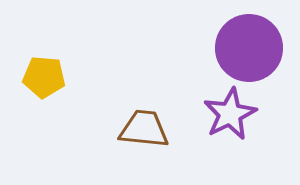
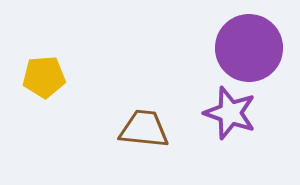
yellow pentagon: rotated 9 degrees counterclockwise
purple star: moved 1 px up; rotated 26 degrees counterclockwise
